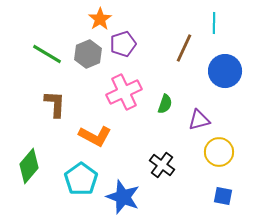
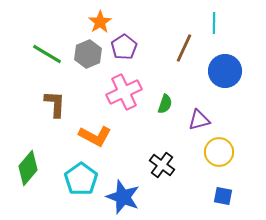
orange star: moved 3 px down
purple pentagon: moved 1 px right, 3 px down; rotated 15 degrees counterclockwise
green diamond: moved 1 px left, 2 px down
